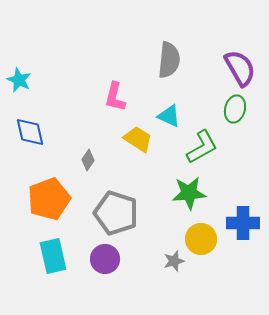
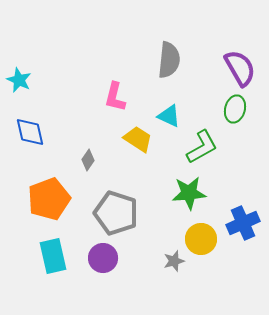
blue cross: rotated 24 degrees counterclockwise
purple circle: moved 2 px left, 1 px up
